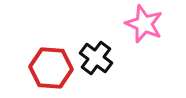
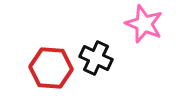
black cross: rotated 12 degrees counterclockwise
